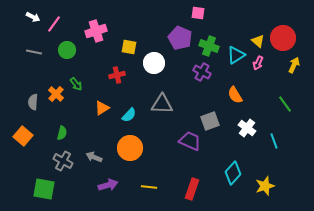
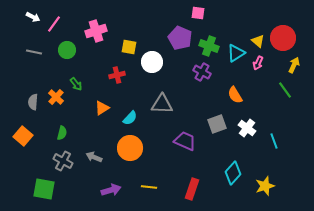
cyan triangle: moved 2 px up
white circle: moved 2 px left, 1 px up
orange cross: moved 3 px down
green line: moved 14 px up
cyan semicircle: moved 1 px right, 3 px down
gray square: moved 7 px right, 3 px down
purple trapezoid: moved 5 px left
purple arrow: moved 3 px right, 5 px down
